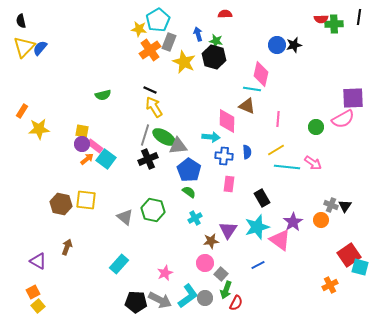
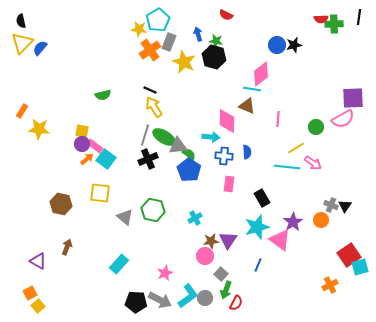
red semicircle at (225, 14): moved 1 px right, 1 px down; rotated 152 degrees counterclockwise
yellow triangle at (24, 47): moved 2 px left, 4 px up
pink diamond at (261, 74): rotated 40 degrees clockwise
yellow star at (39, 129): rotated 10 degrees clockwise
yellow line at (276, 150): moved 20 px right, 2 px up
green semicircle at (189, 192): moved 38 px up
yellow square at (86, 200): moved 14 px right, 7 px up
purple triangle at (228, 230): moved 10 px down
pink circle at (205, 263): moved 7 px up
blue line at (258, 265): rotated 40 degrees counterclockwise
cyan square at (360, 267): rotated 30 degrees counterclockwise
orange square at (33, 292): moved 3 px left, 1 px down
